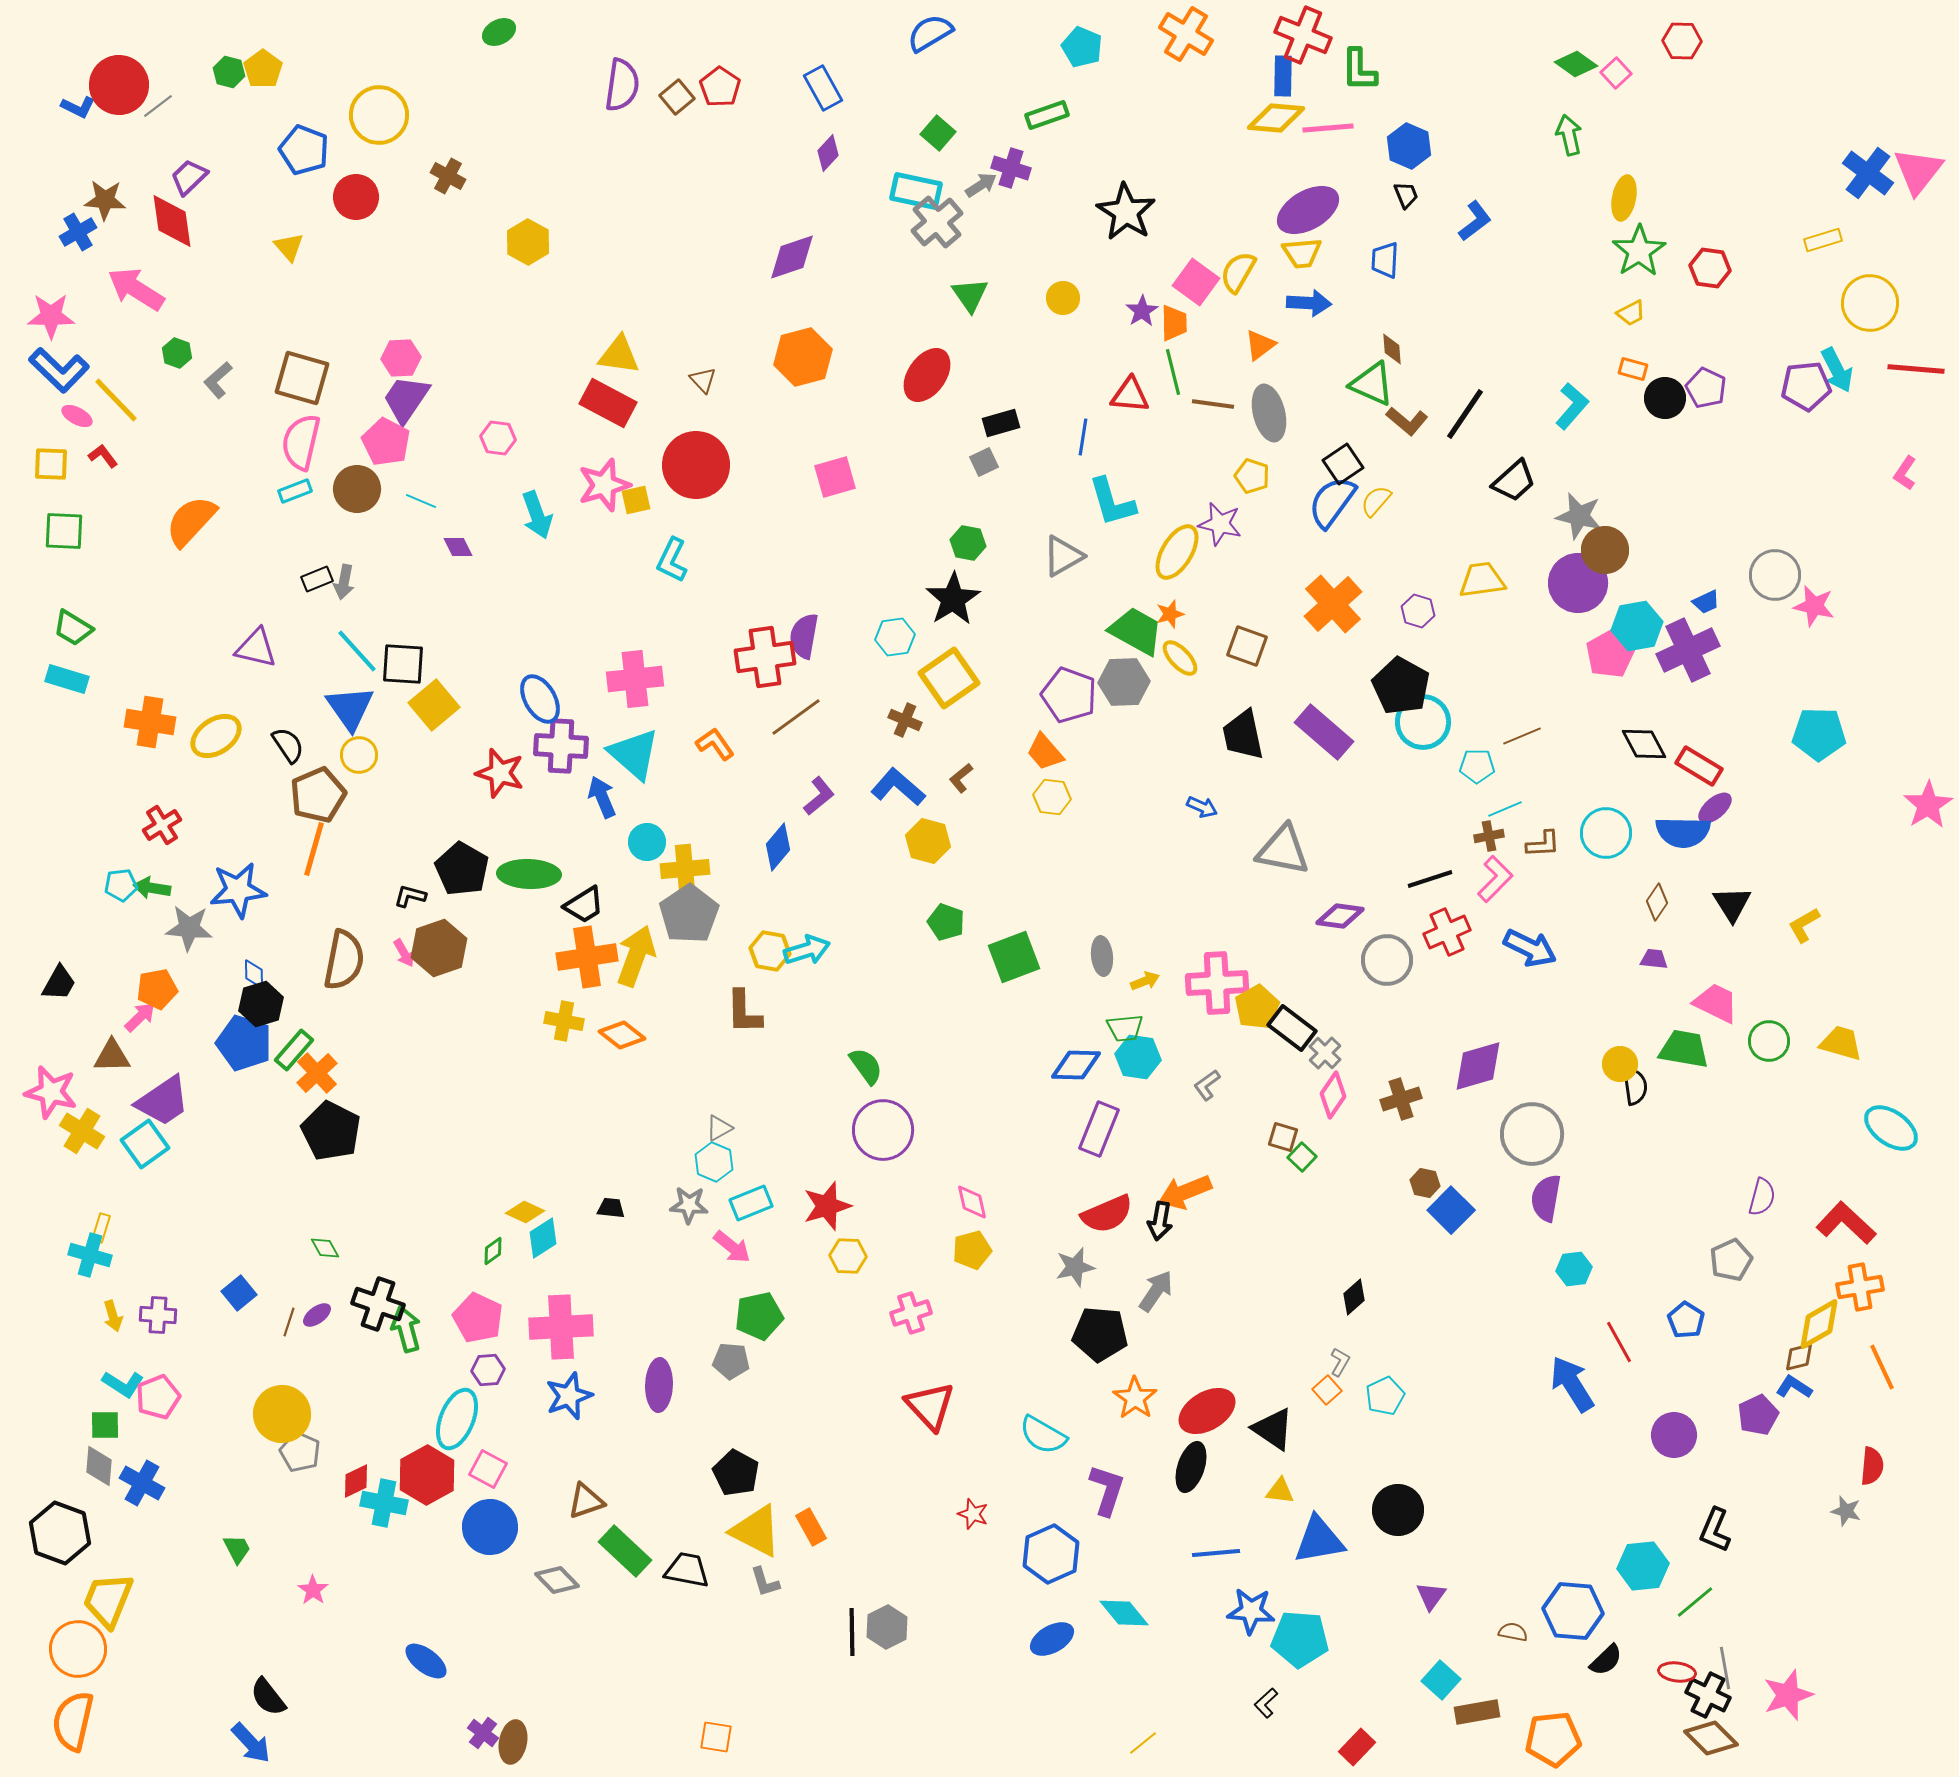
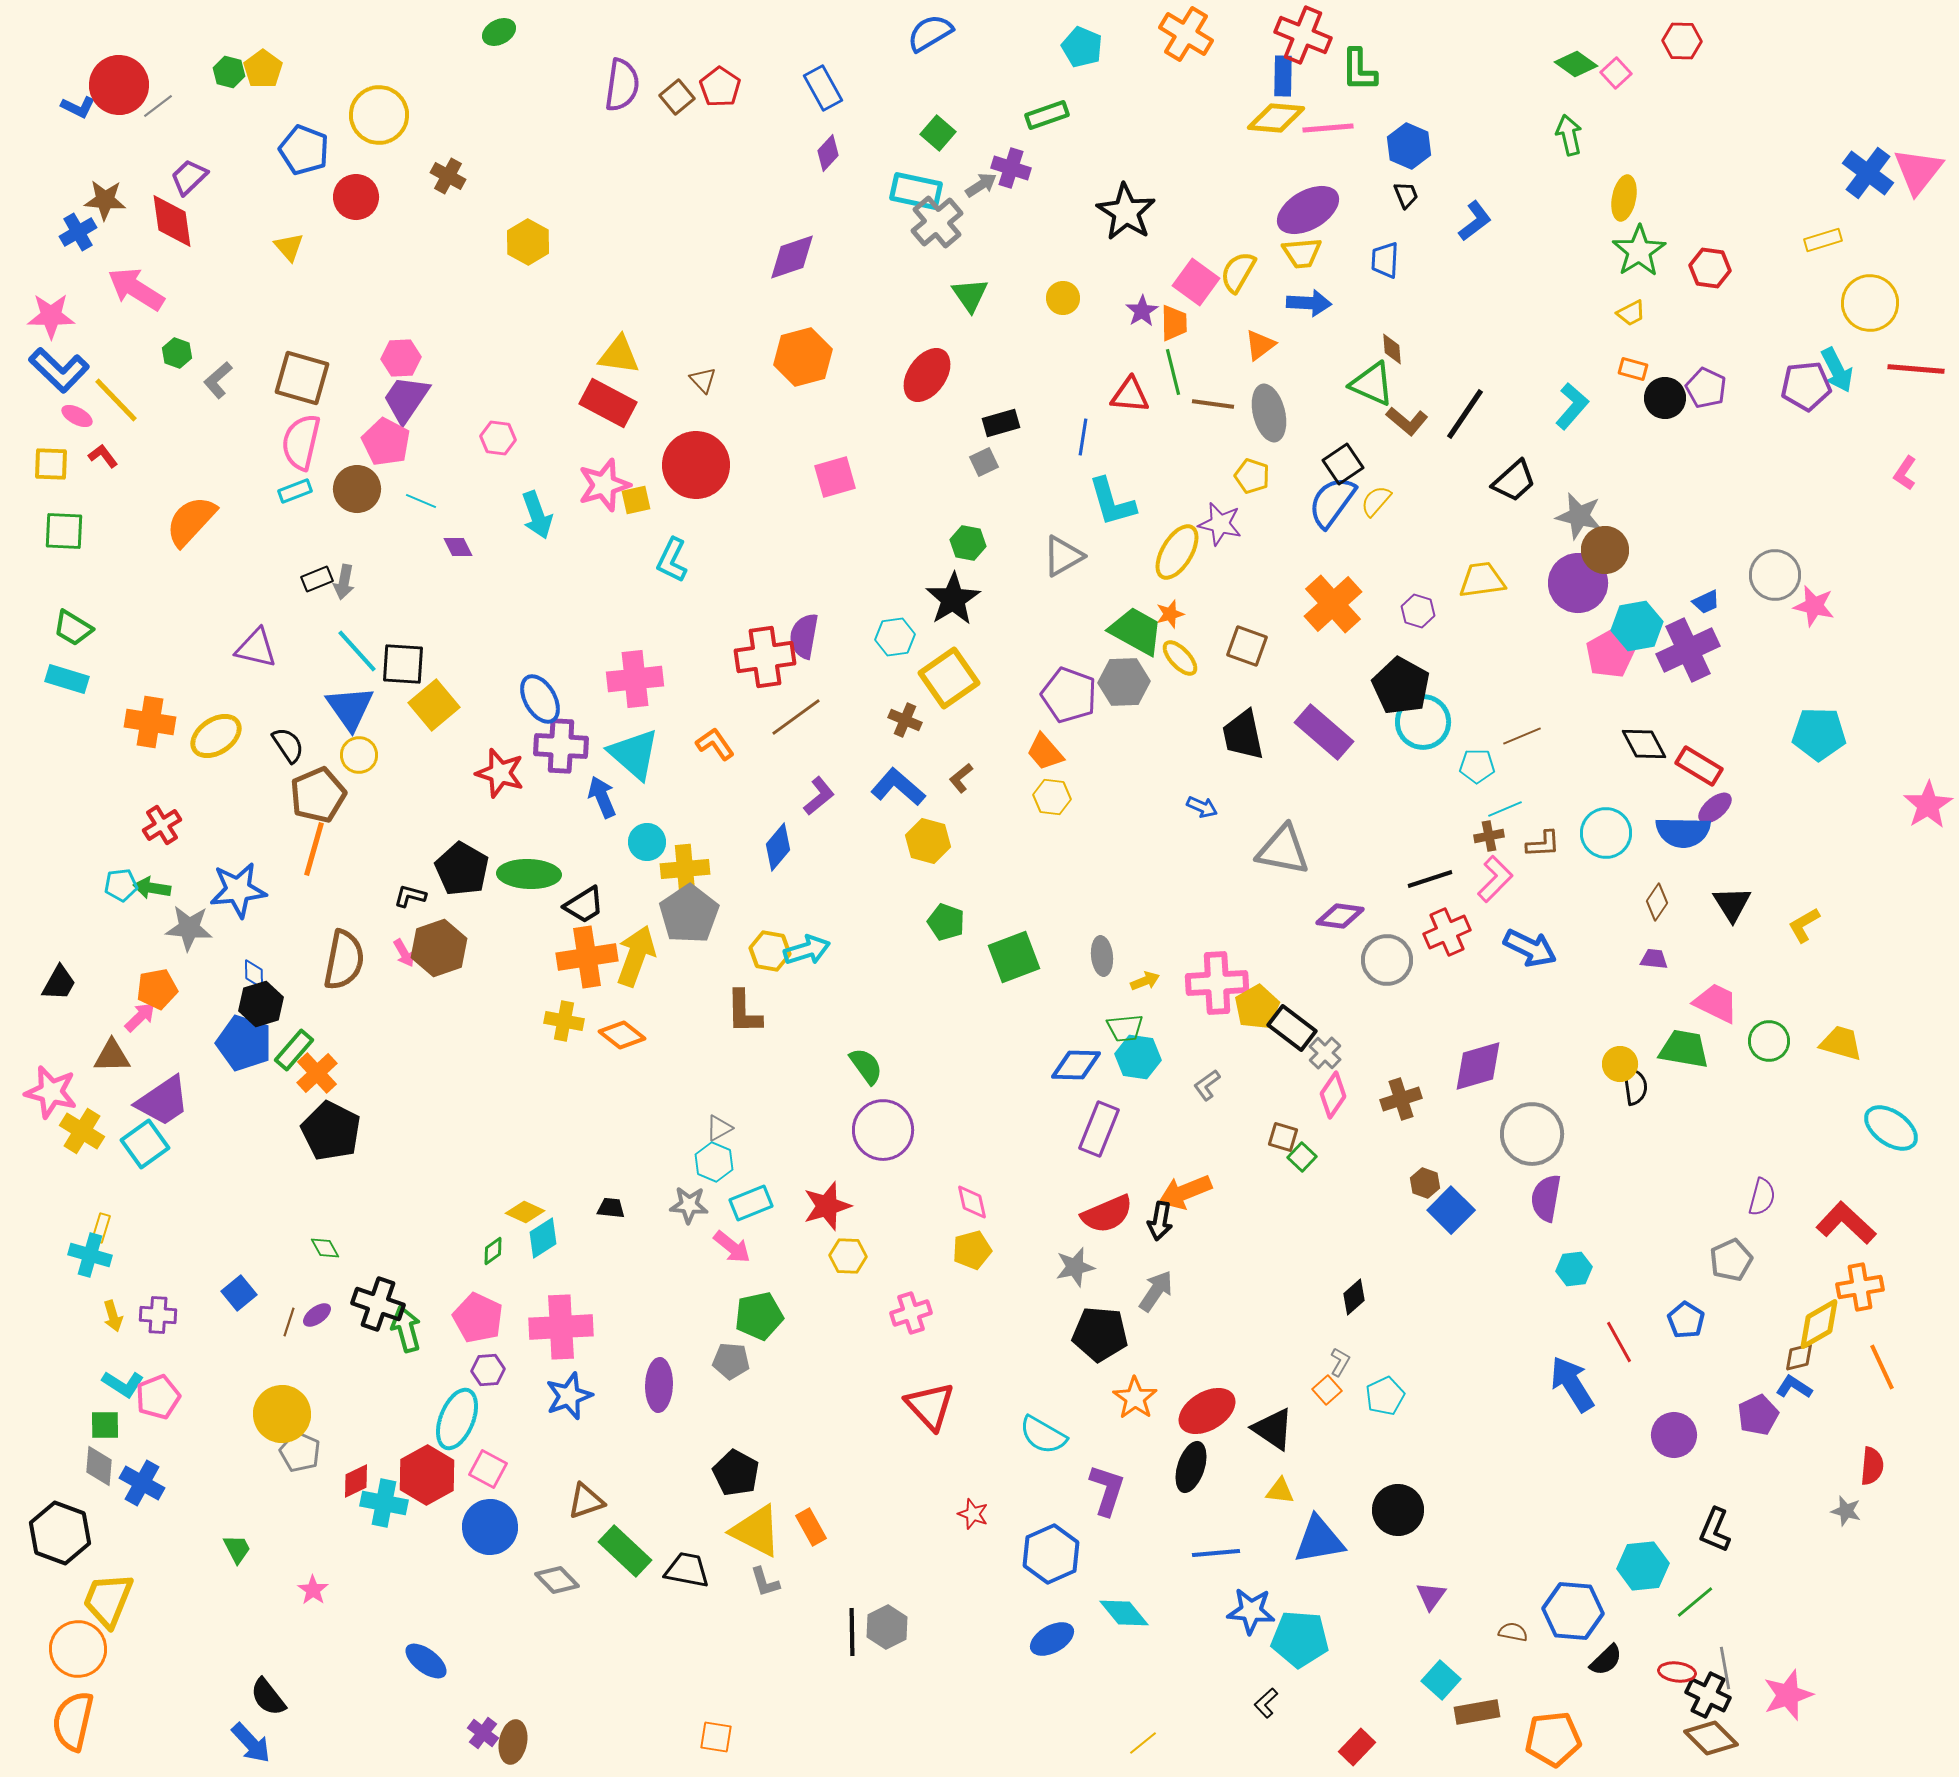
brown hexagon at (1425, 1183): rotated 8 degrees clockwise
